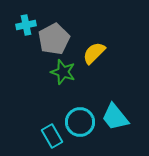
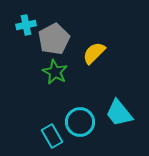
green star: moved 8 px left; rotated 10 degrees clockwise
cyan trapezoid: moved 4 px right, 4 px up
